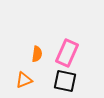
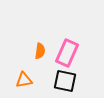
orange semicircle: moved 3 px right, 3 px up
orange triangle: rotated 12 degrees clockwise
